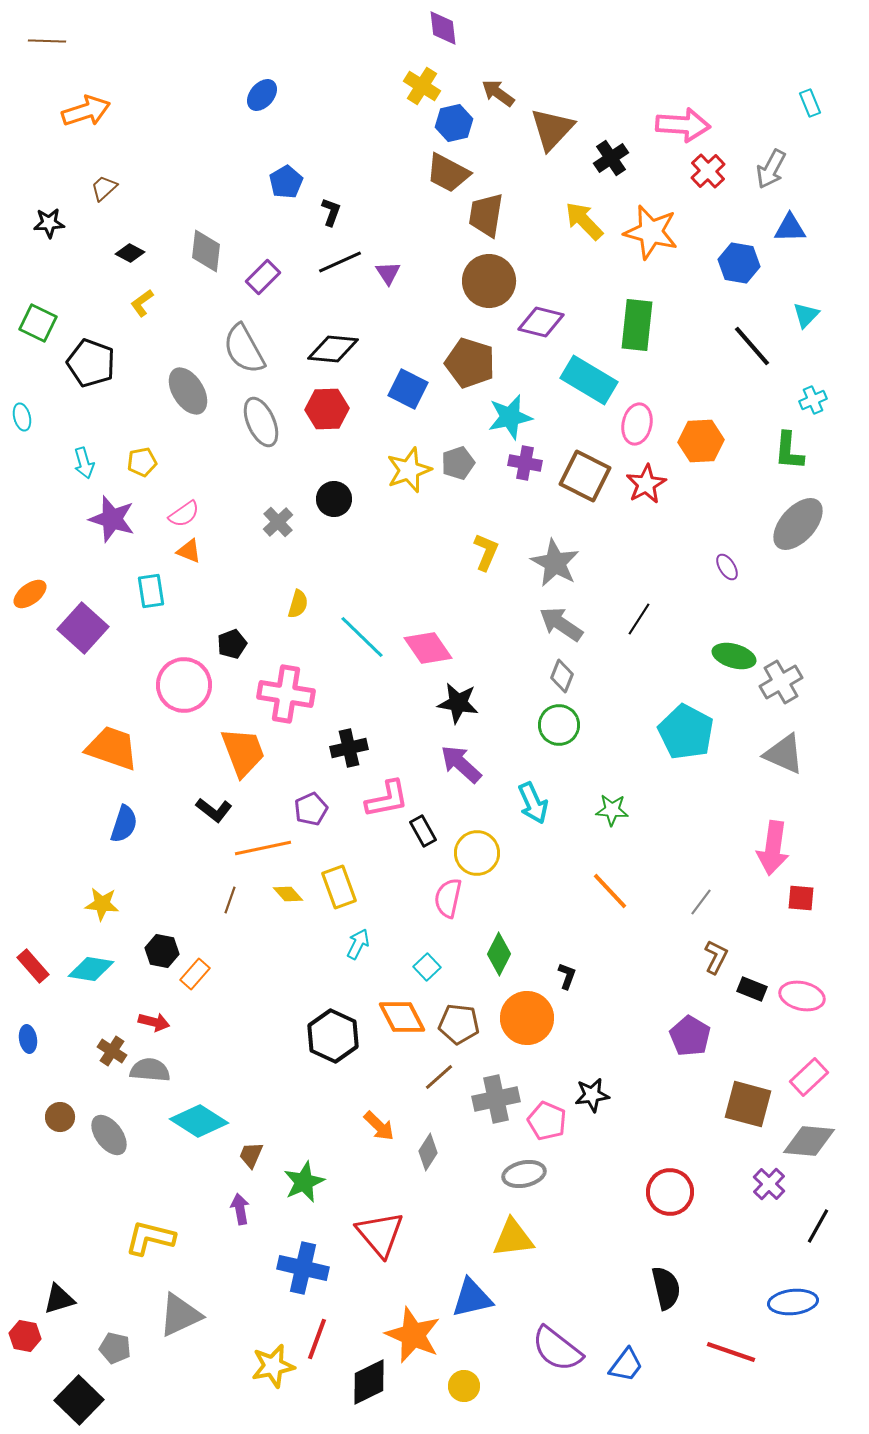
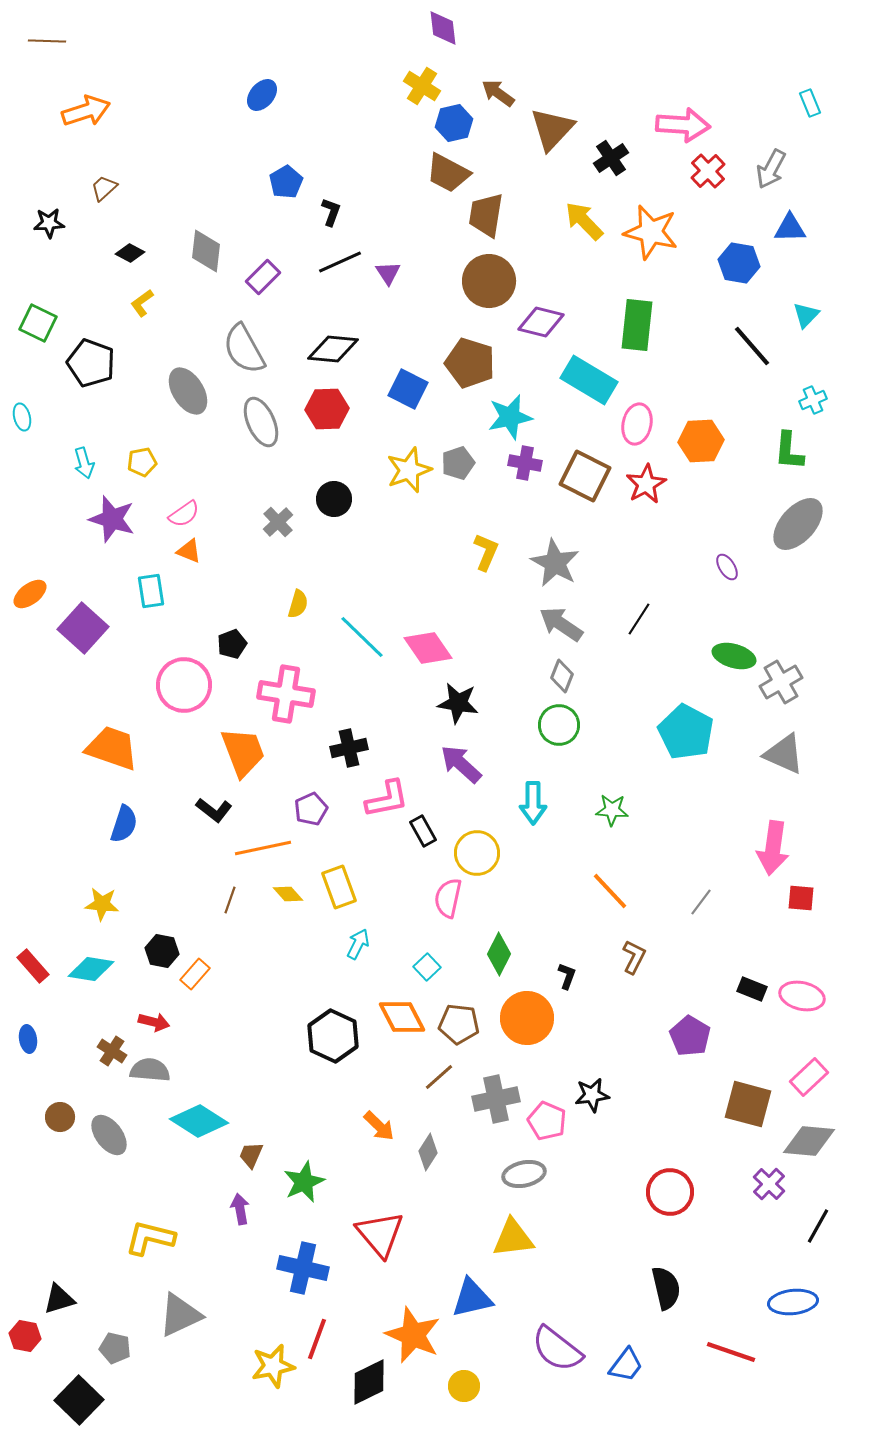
cyan arrow at (533, 803): rotated 24 degrees clockwise
brown L-shape at (716, 957): moved 82 px left
